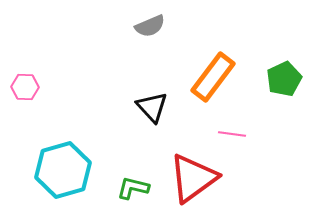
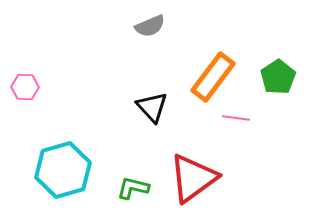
green pentagon: moved 6 px left, 2 px up; rotated 8 degrees counterclockwise
pink line: moved 4 px right, 16 px up
